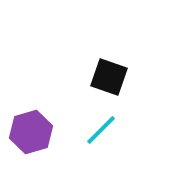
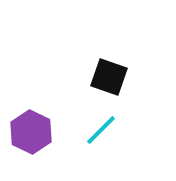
purple hexagon: rotated 18 degrees counterclockwise
